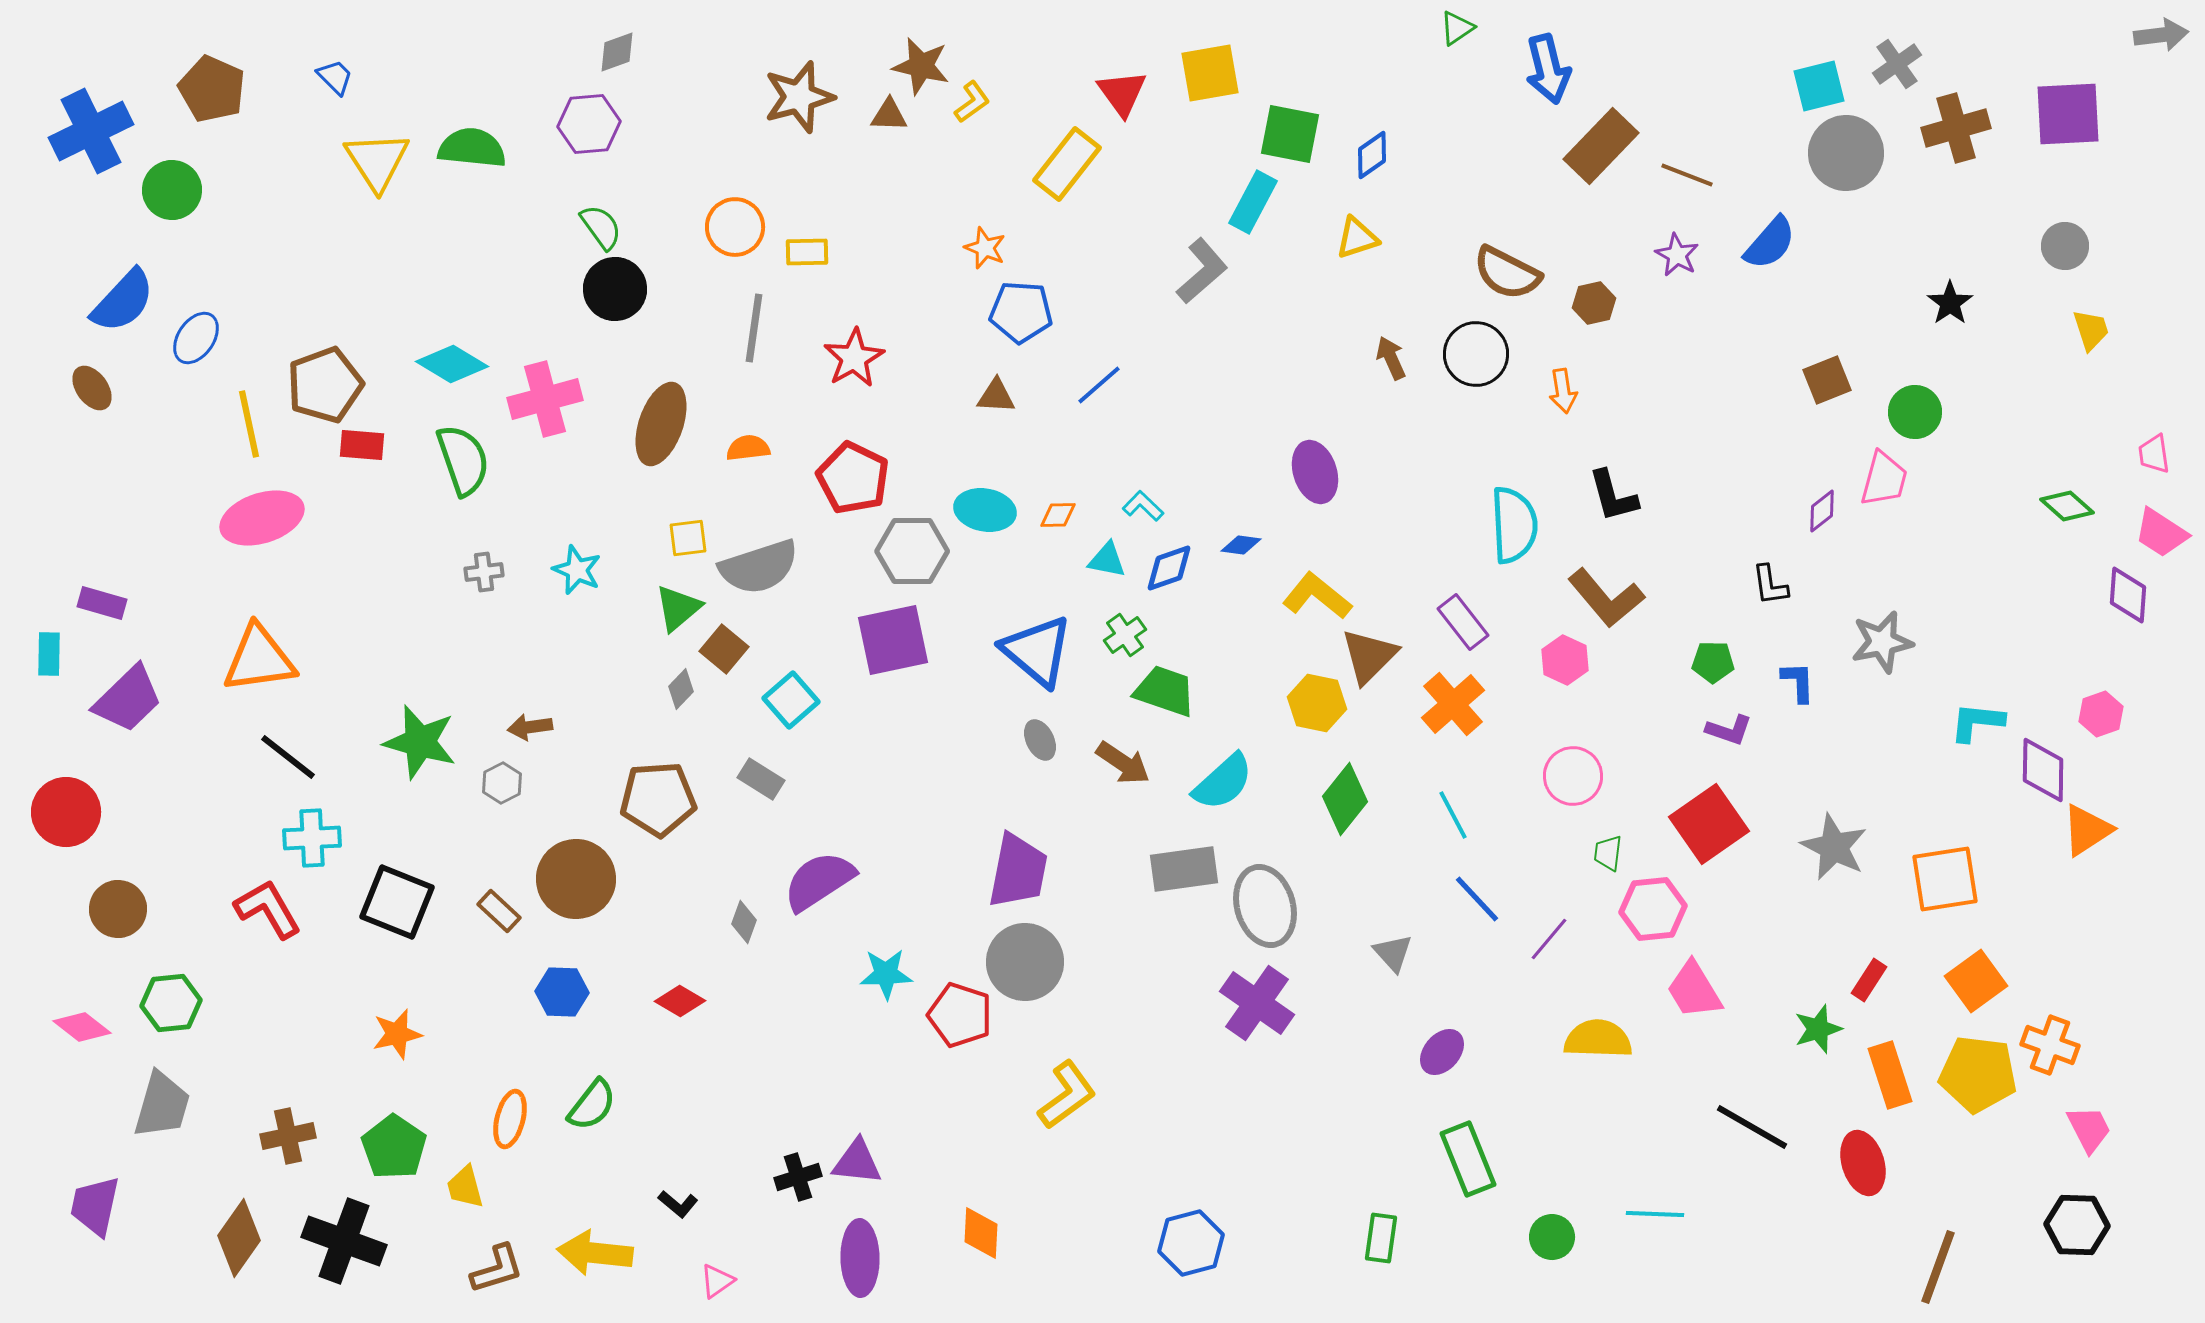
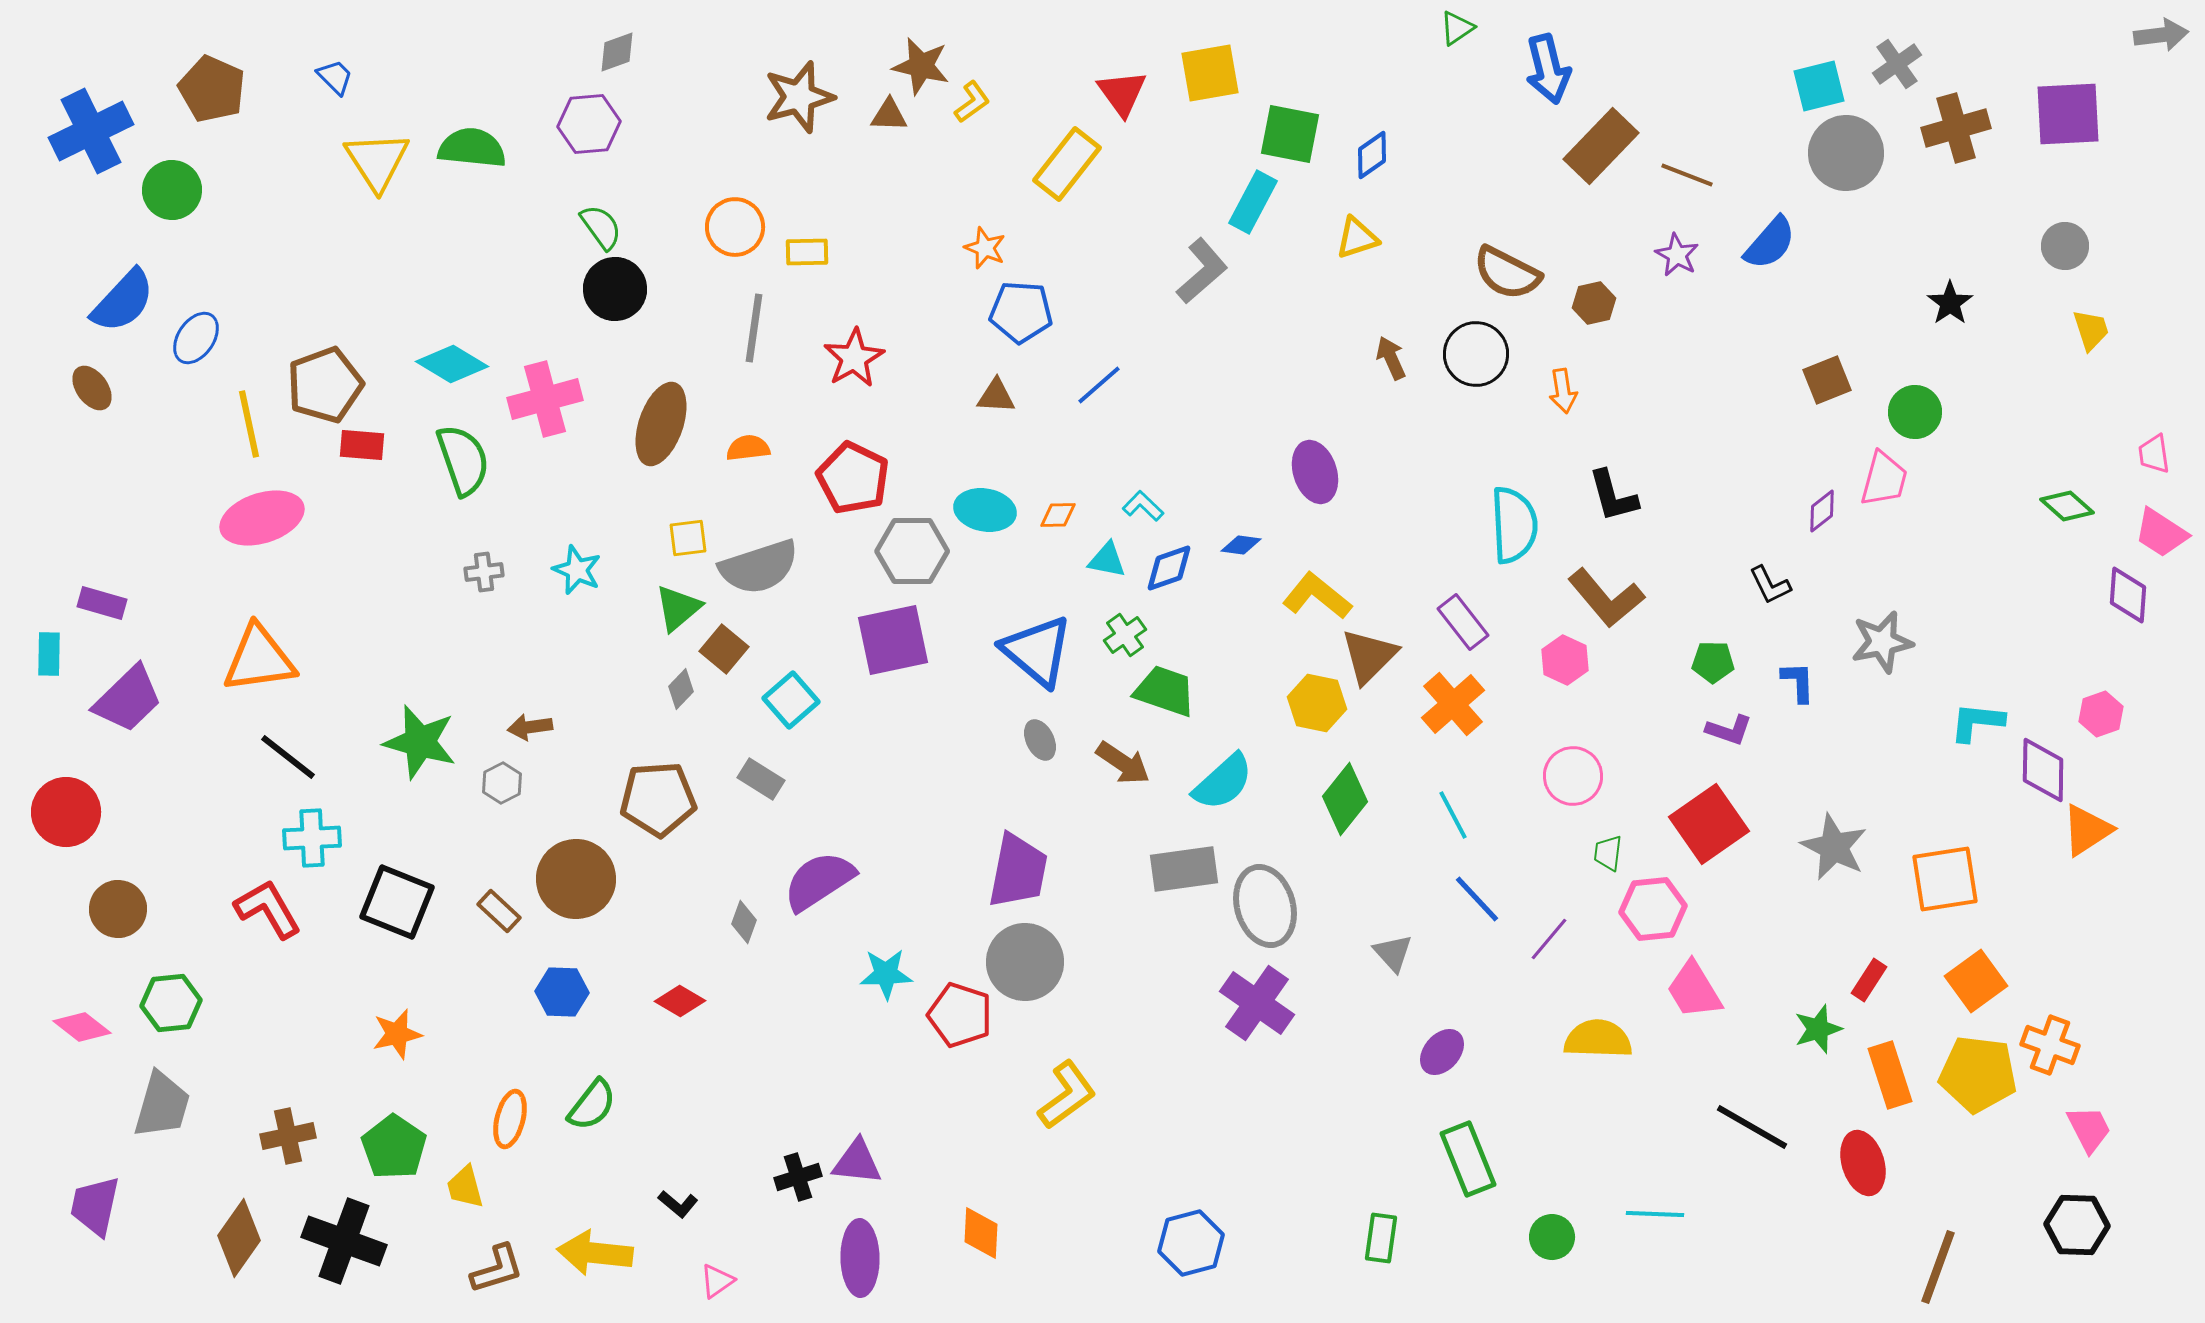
black L-shape at (1770, 585): rotated 18 degrees counterclockwise
